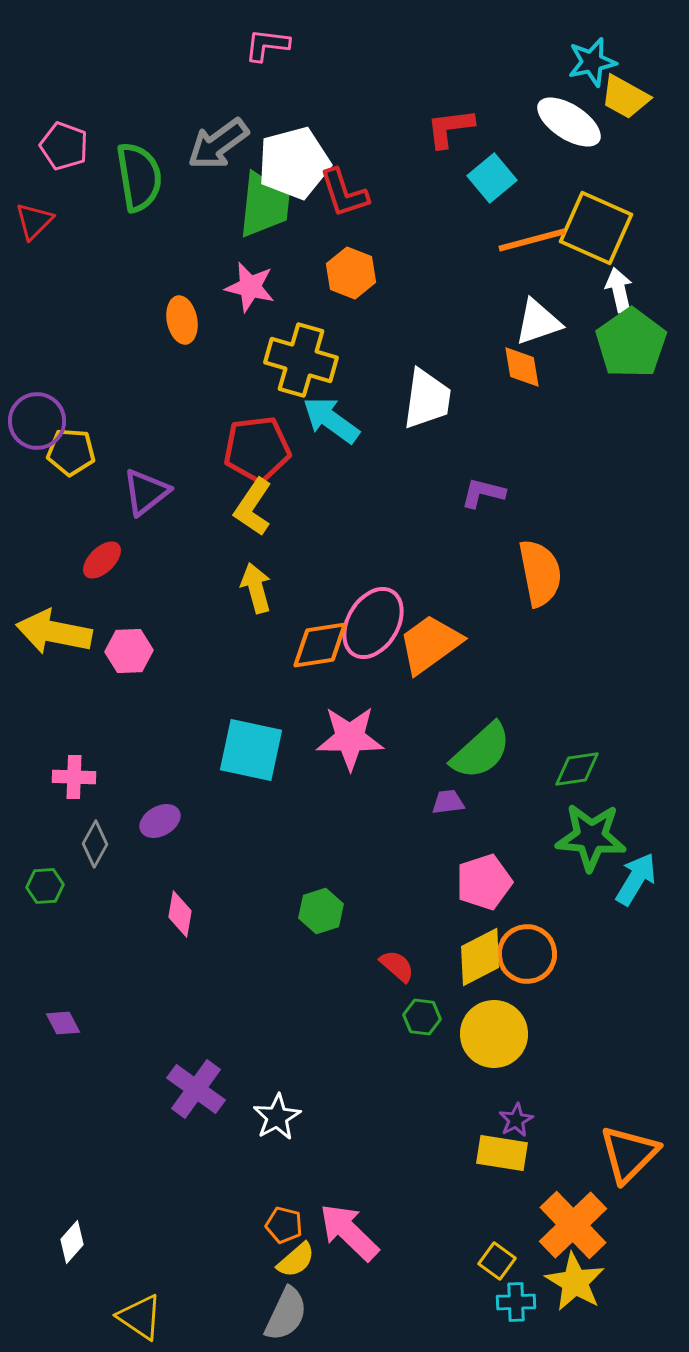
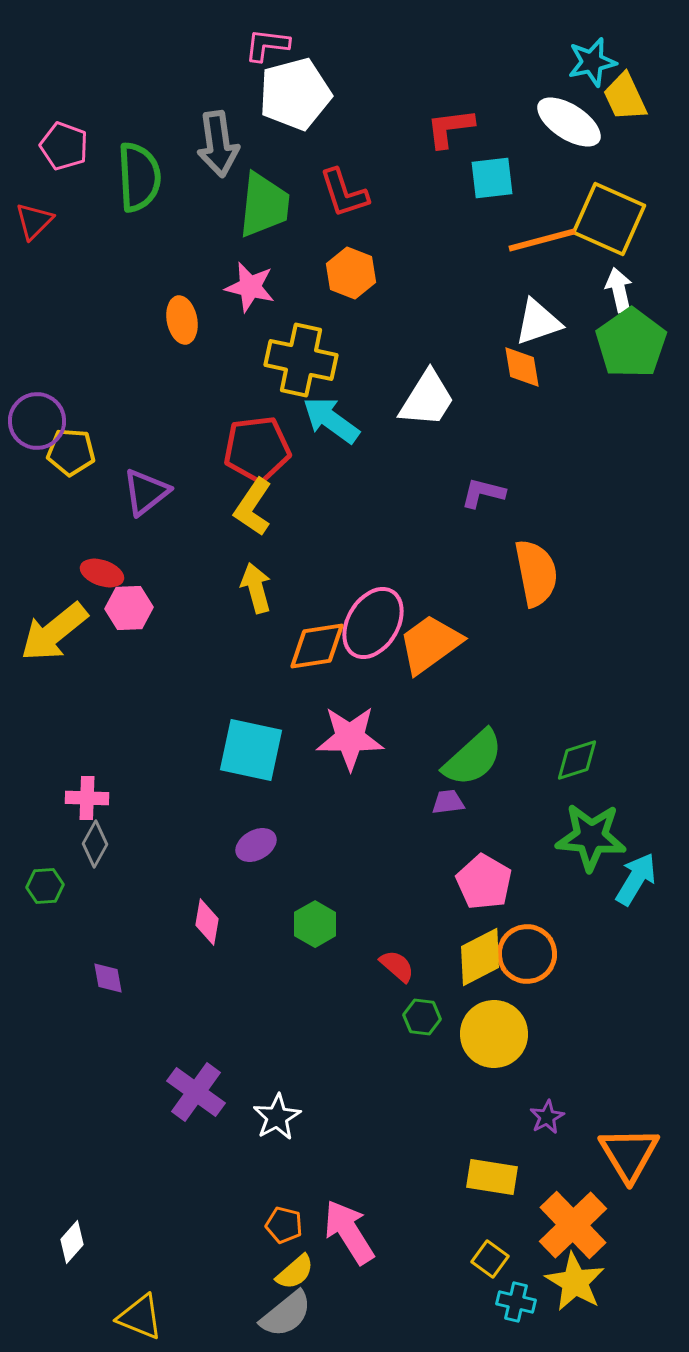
yellow trapezoid at (625, 97): rotated 36 degrees clockwise
gray arrow at (218, 144): rotated 62 degrees counterclockwise
white pentagon at (294, 163): moved 1 px right, 69 px up
green semicircle at (139, 177): rotated 6 degrees clockwise
cyan square at (492, 178): rotated 33 degrees clockwise
yellow square at (596, 228): moved 13 px right, 9 px up
orange line at (532, 240): moved 10 px right
yellow cross at (301, 360): rotated 4 degrees counterclockwise
white trapezoid at (427, 399): rotated 24 degrees clockwise
red ellipse at (102, 560): moved 13 px down; rotated 63 degrees clockwise
orange semicircle at (540, 573): moved 4 px left
yellow arrow at (54, 632): rotated 50 degrees counterclockwise
orange diamond at (320, 645): moved 3 px left, 1 px down
pink hexagon at (129, 651): moved 43 px up
green semicircle at (481, 751): moved 8 px left, 7 px down
green diamond at (577, 769): moved 9 px up; rotated 9 degrees counterclockwise
pink cross at (74, 777): moved 13 px right, 21 px down
purple ellipse at (160, 821): moved 96 px right, 24 px down
pink pentagon at (484, 882): rotated 24 degrees counterclockwise
green hexagon at (321, 911): moved 6 px left, 13 px down; rotated 12 degrees counterclockwise
pink diamond at (180, 914): moved 27 px right, 8 px down
purple diamond at (63, 1023): moved 45 px right, 45 px up; rotated 18 degrees clockwise
purple cross at (196, 1089): moved 3 px down
purple star at (516, 1120): moved 31 px right, 3 px up
yellow rectangle at (502, 1153): moved 10 px left, 24 px down
orange triangle at (629, 1154): rotated 16 degrees counterclockwise
pink arrow at (349, 1232): rotated 14 degrees clockwise
yellow semicircle at (296, 1260): moved 1 px left, 12 px down
yellow square at (497, 1261): moved 7 px left, 2 px up
cyan cross at (516, 1302): rotated 15 degrees clockwise
gray semicircle at (286, 1314): rotated 26 degrees clockwise
yellow triangle at (140, 1317): rotated 12 degrees counterclockwise
